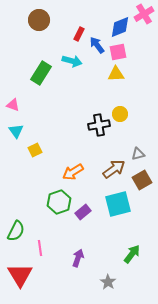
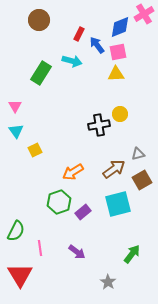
pink triangle: moved 2 px right, 1 px down; rotated 40 degrees clockwise
purple arrow: moved 1 px left, 6 px up; rotated 108 degrees clockwise
